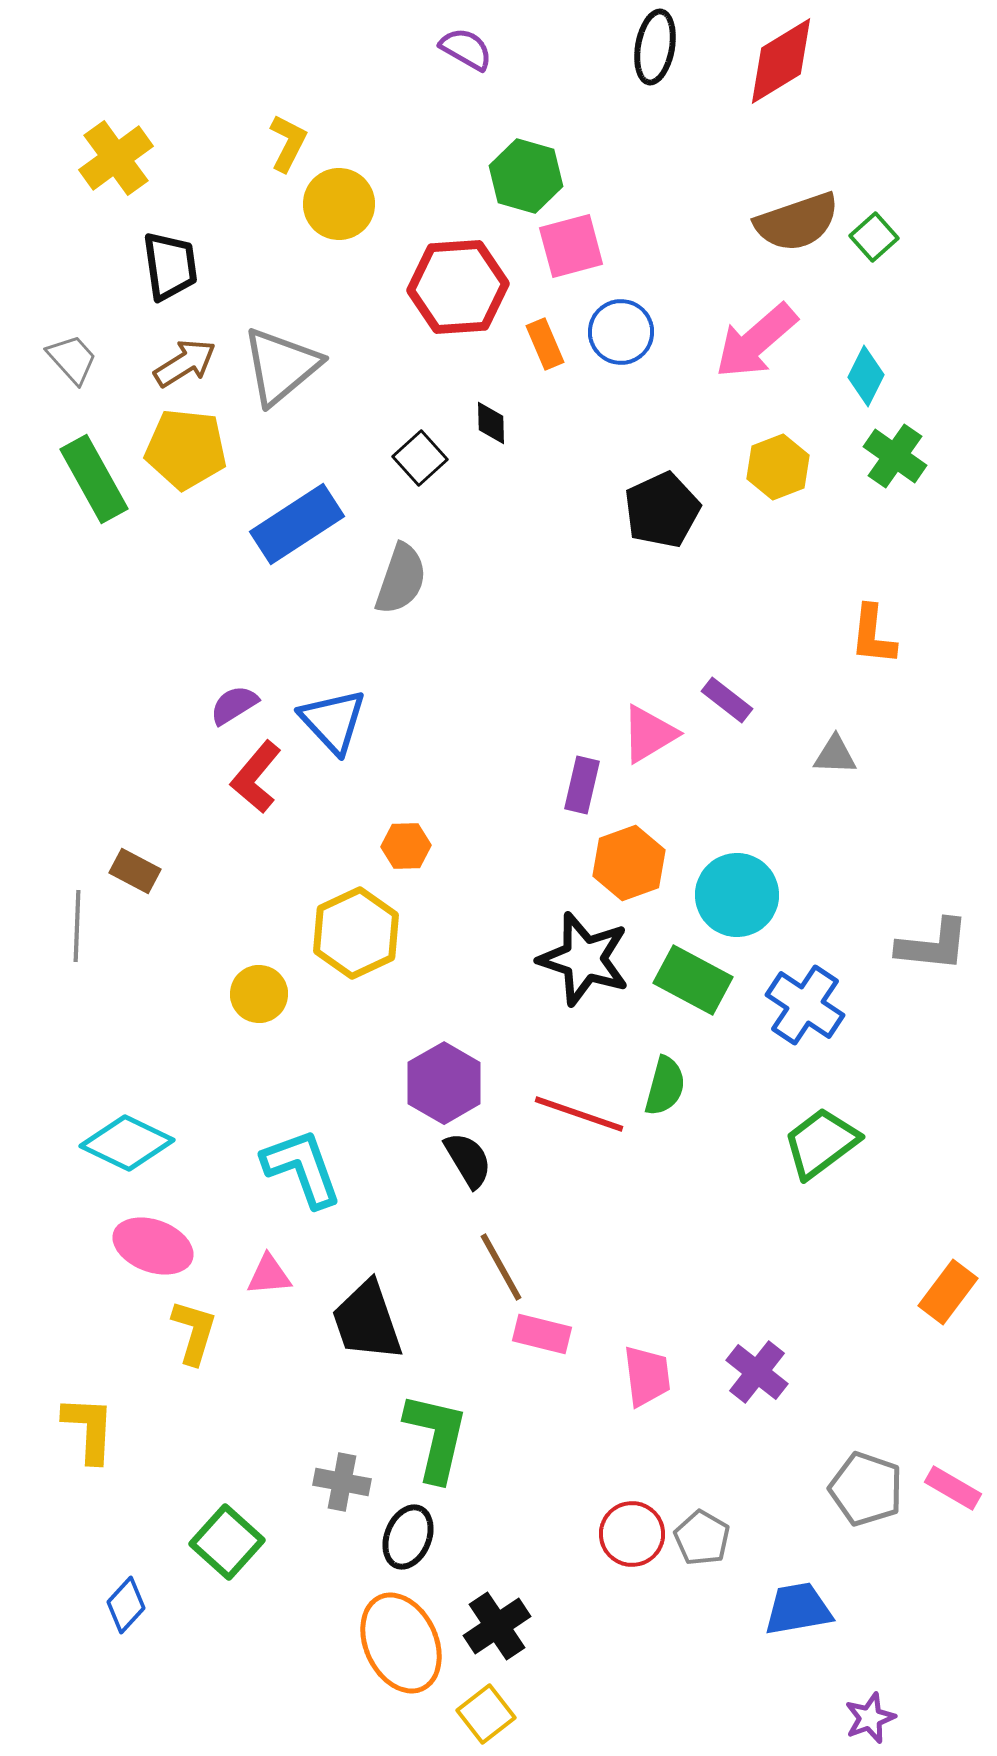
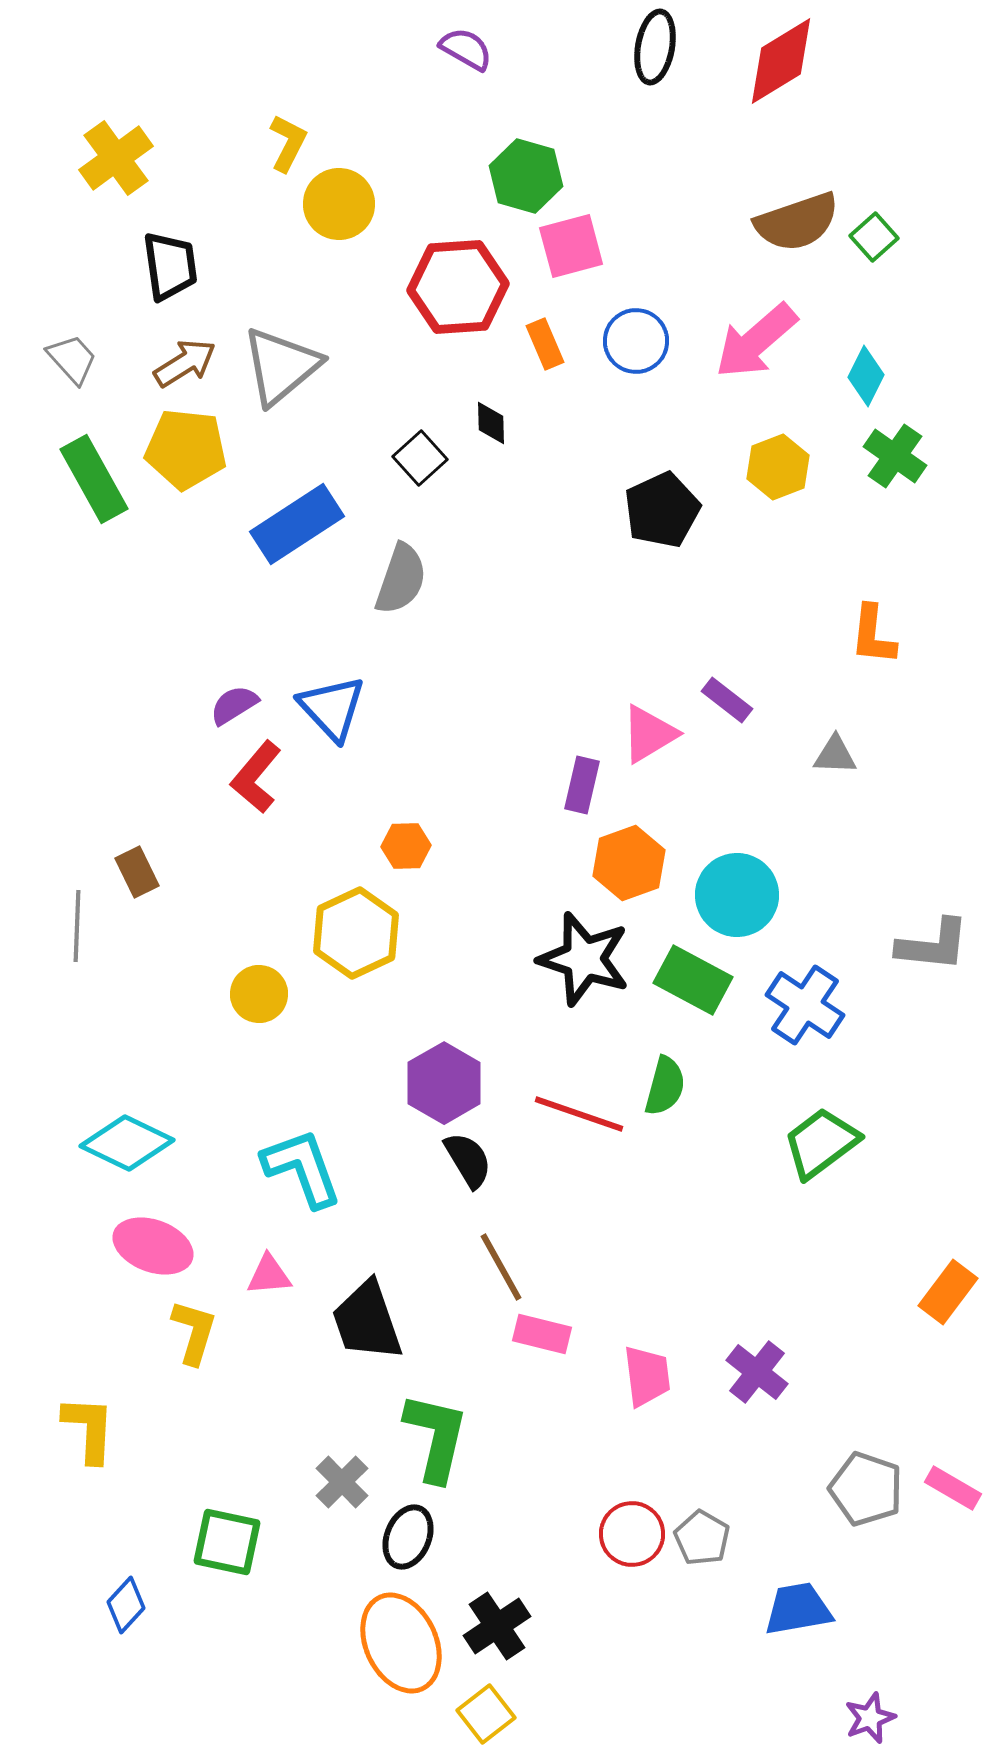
blue circle at (621, 332): moved 15 px right, 9 px down
blue triangle at (333, 721): moved 1 px left, 13 px up
brown rectangle at (135, 871): moved 2 px right, 1 px down; rotated 36 degrees clockwise
gray cross at (342, 1482): rotated 34 degrees clockwise
green square at (227, 1542): rotated 30 degrees counterclockwise
